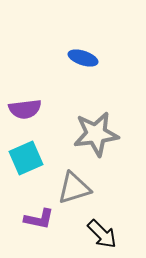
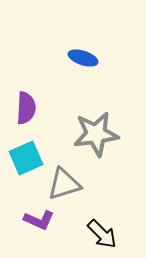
purple semicircle: moved 1 px right, 1 px up; rotated 80 degrees counterclockwise
gray triangle: moved 10 px left, 4 px up
purple L-shape: moved 1 px down; rotated 12 degrees clockwise
